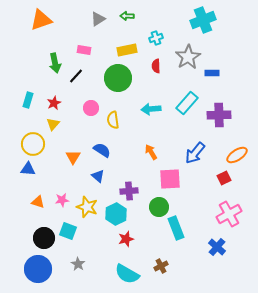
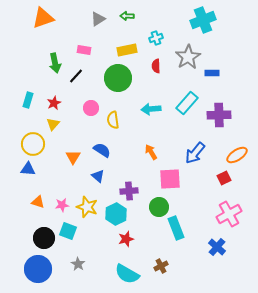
orange triangle at (41, 20): moved 2 px right, 2 px up
pink star at (62, 200): moved 5 px down
